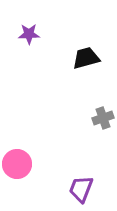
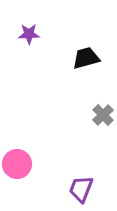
gray cross: moved 3 px up; rotated 25 degrees counterclockwise
